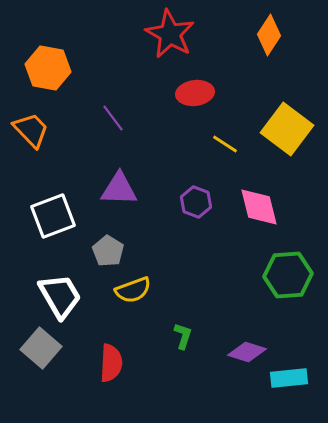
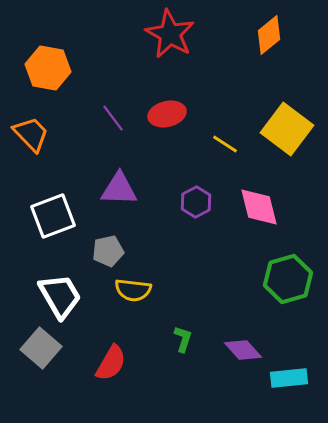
orange diamond: rotated 18 degrees clockwise
red ellipse: moved 28 px left, 21 px down; rotated 6 degrees counterclockwise
orange trapezoid: moved 4 px down
purple hexagon: rotated 12 degrees clockwise
gray pentagon: rotated 28 degrees clockwise
green hexagon: moved 4 px down; rotated 12 degrees counterclockwise
yellow semicircle: rotated 27 degrees clockwise
green L-shape: moved 3 px down
purple diamond: moved 4 px left, 2 px up; rotated 30 degrees clockwise
red semicircle: rotated 27 degrees clockwise
